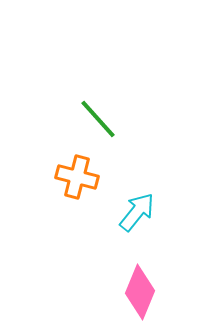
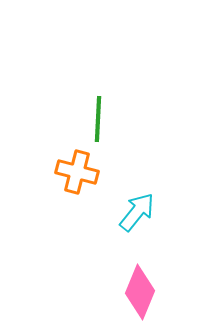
green line: rotated 45 degrees clockwise
orange cross: moved 5 px up
